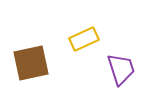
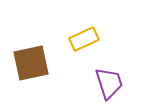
purple trapezoid: moved 12 px left, 14 px down
